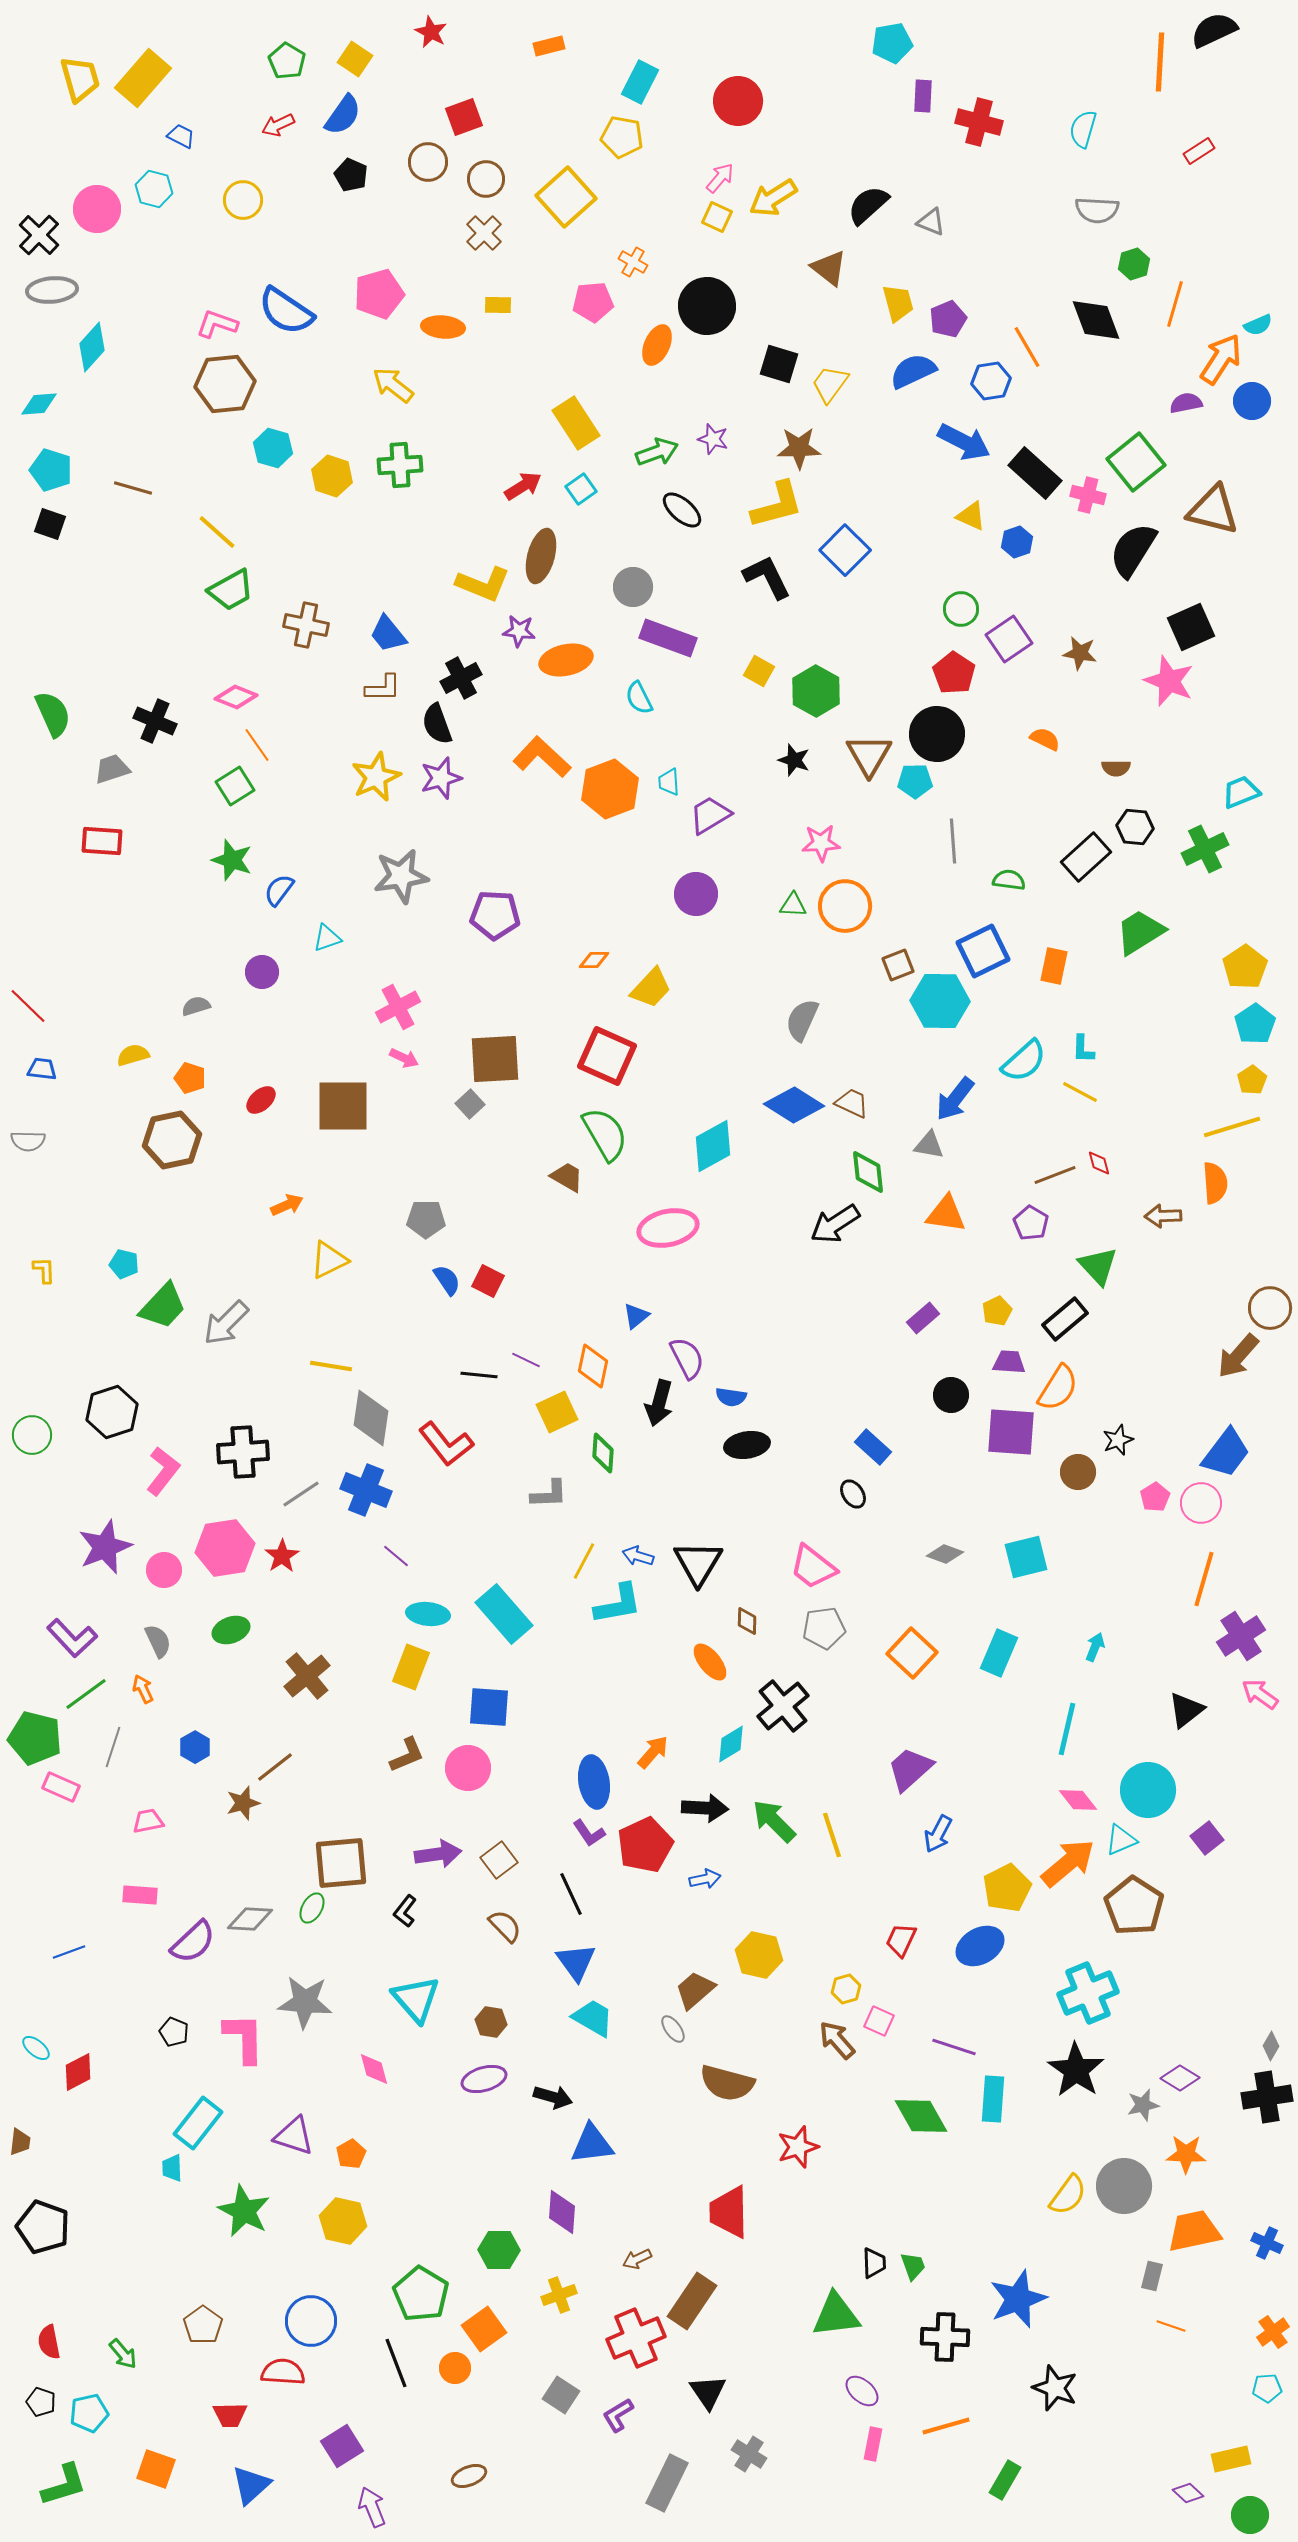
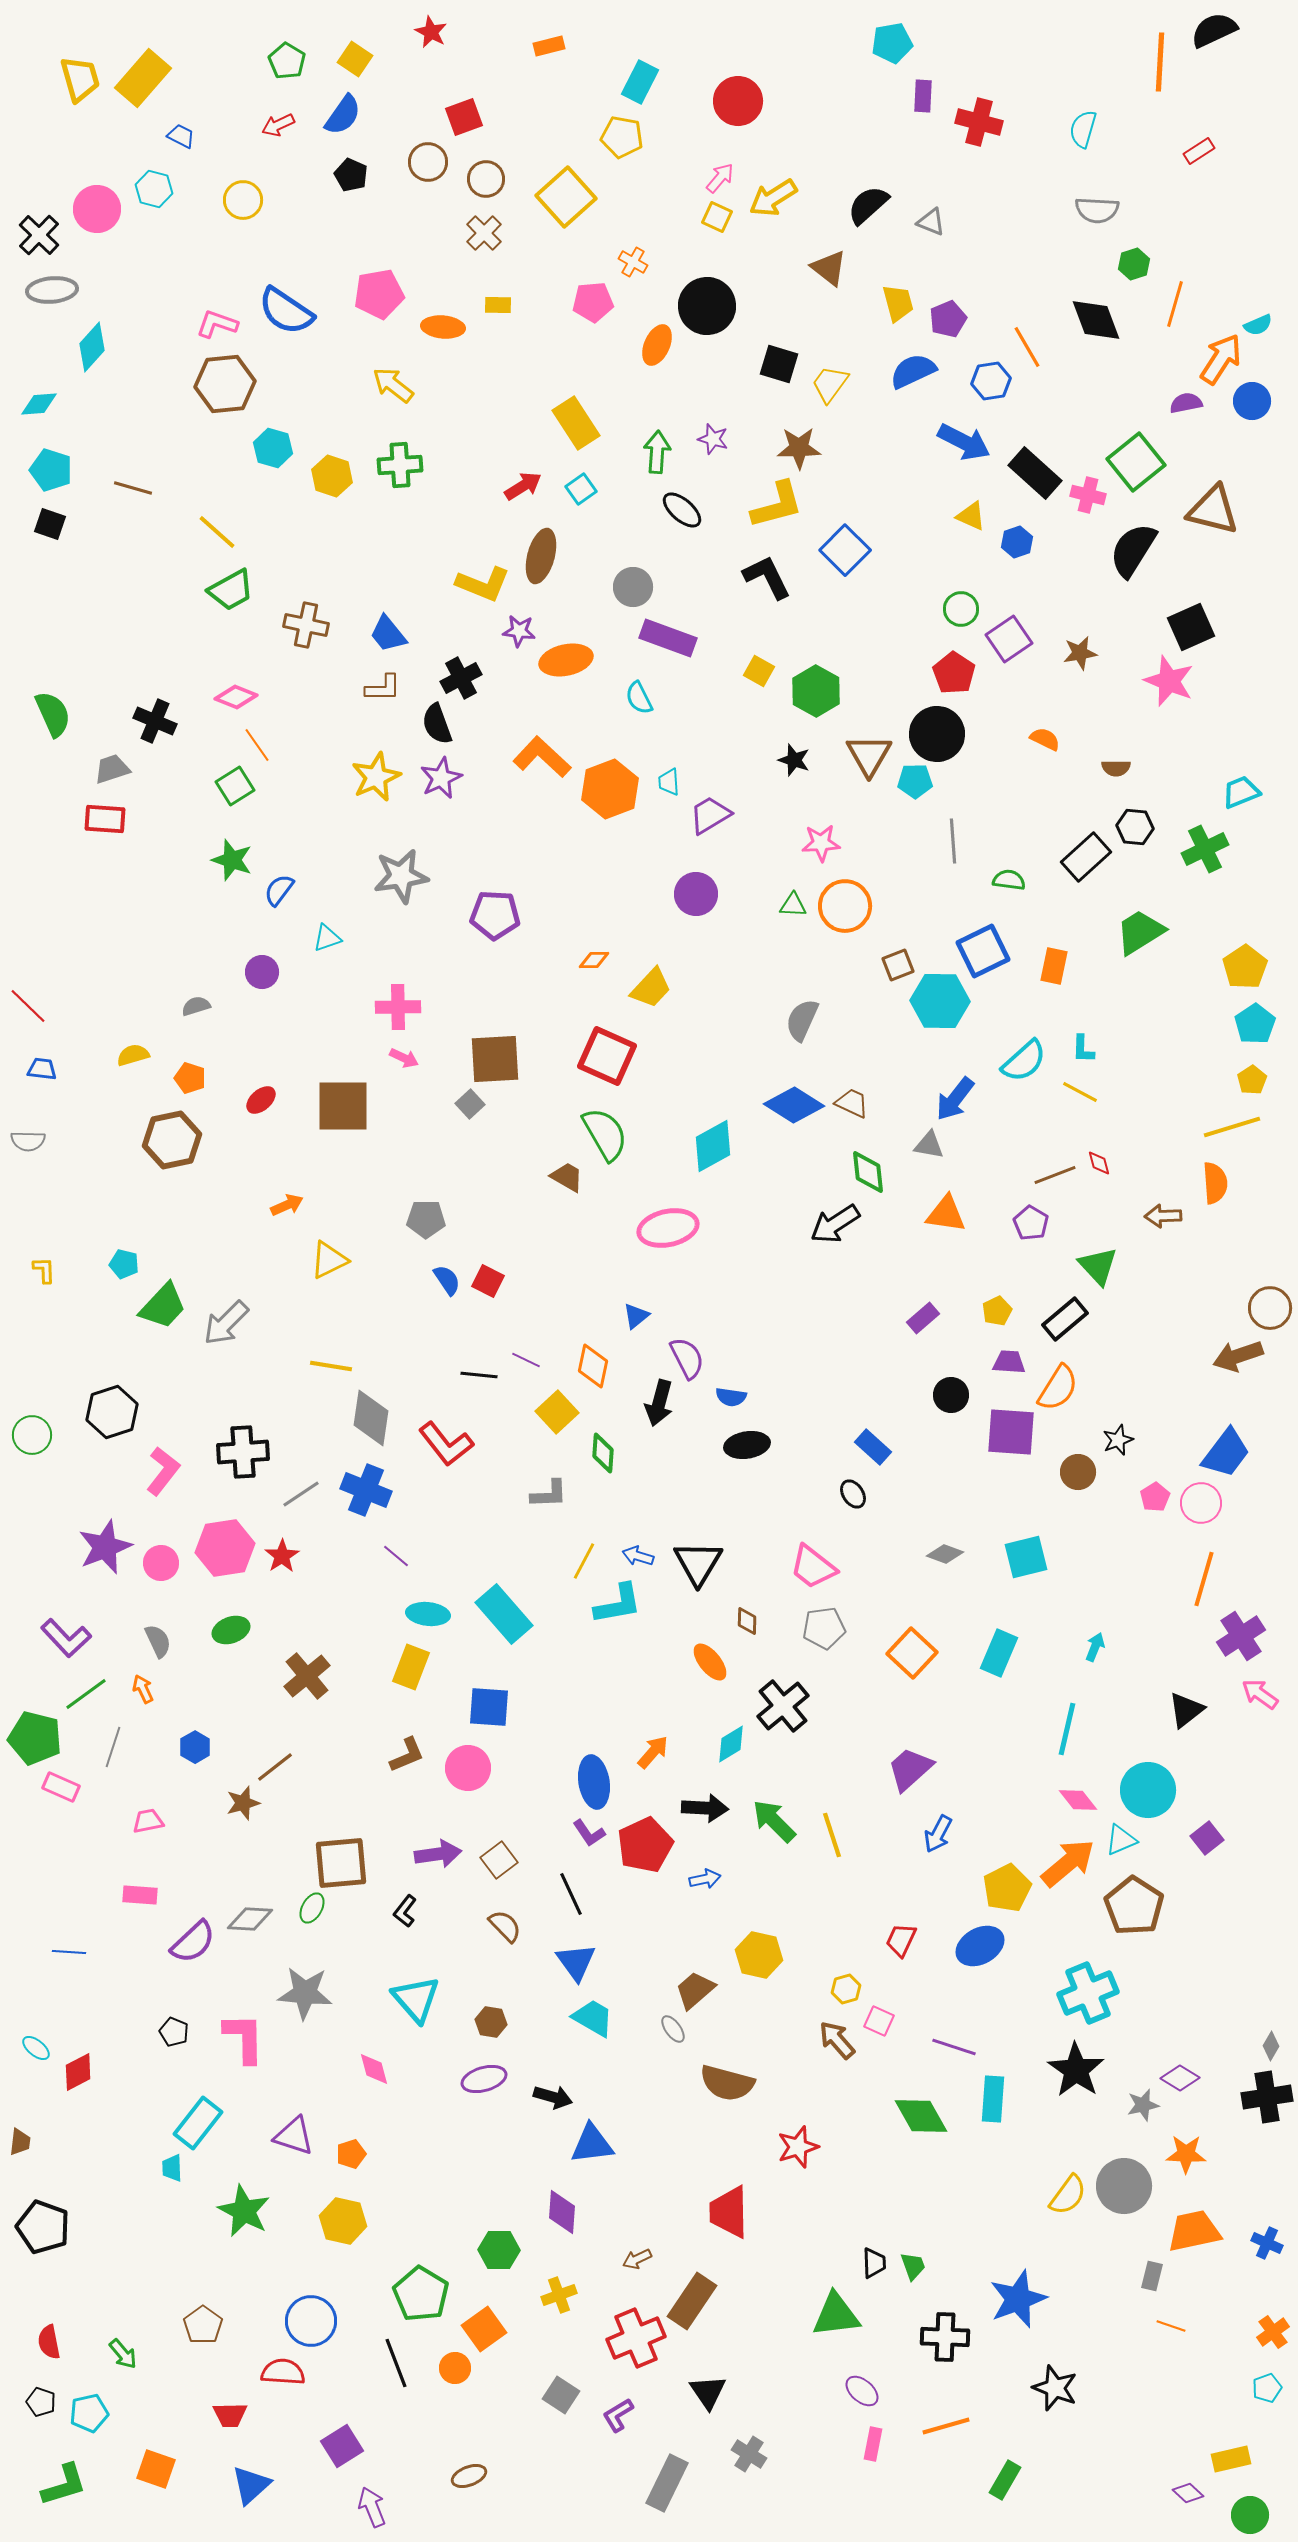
pink pentagon at (379, 294): rotated 6 degrees clockwise
green arrow at (657, 452): rotated 66 degrees counterclockwise
brown star at (1080, 653): rotated 20 degrees counterclockwise
purple star at (441, 778): rotated 9 degrees counterclockwise
red rectangle at (102, 841): moved 3 px right, 22 px up
pink cross at (398, 1007): rotated 27 degrees clockwise
brown arrow at (1238, 1356): rotated 30 degrees clockwise
yellow square at (557, 1412): rotated 18 degrees counterclockwise
pink circle at (164, 1570): moved 3 px left, 7 px up
purple L-shape at (72, 1638): moved 6 px left
blue line at (69, 1952): rotated 24 degrees clockwise
gray star at (305, 2002): moved 9 px up
orange pentagon at (351, 2154): rotated 12 degrees clockwise
cyan pentagon at (1267, 2388): rotated 16 degrees counterclockwise
